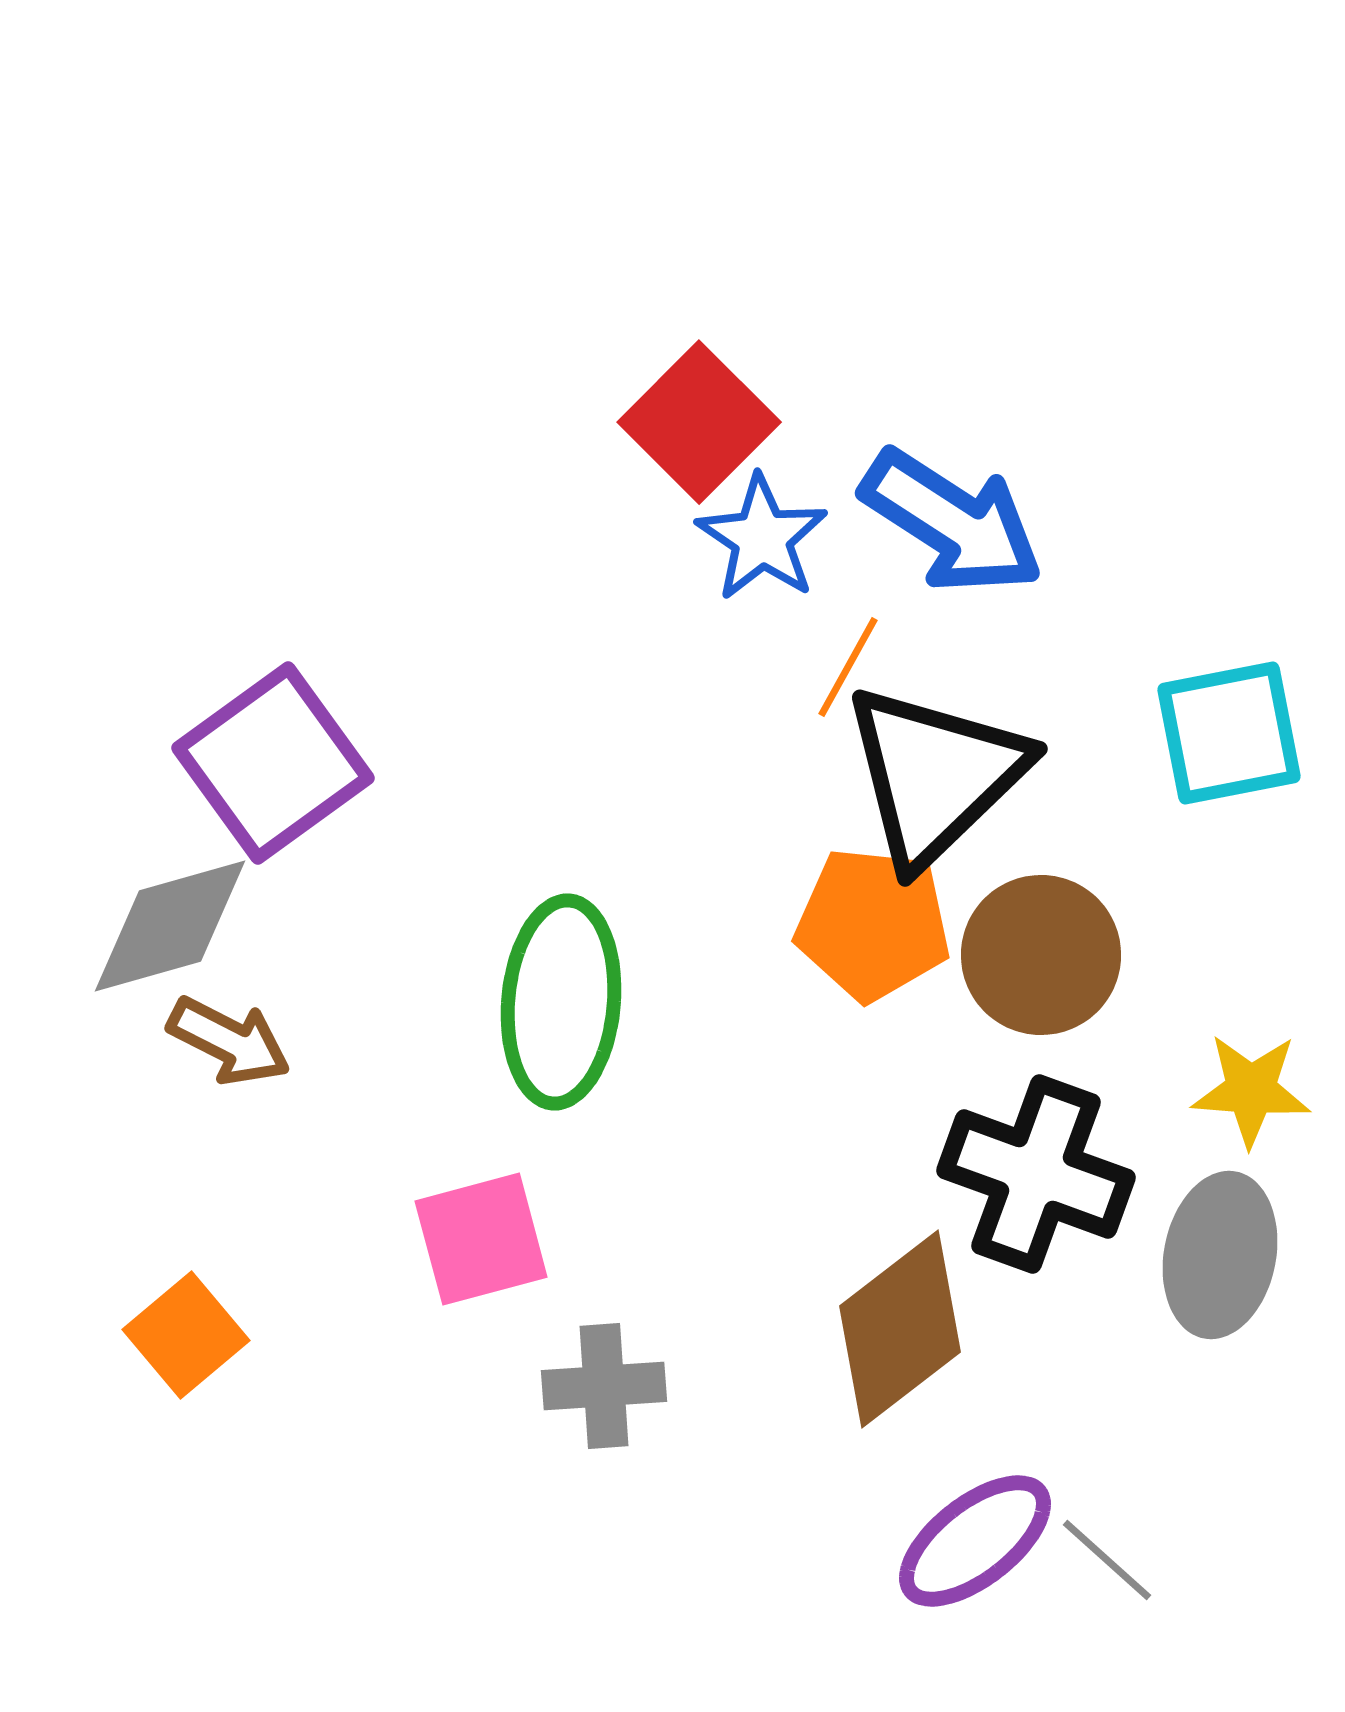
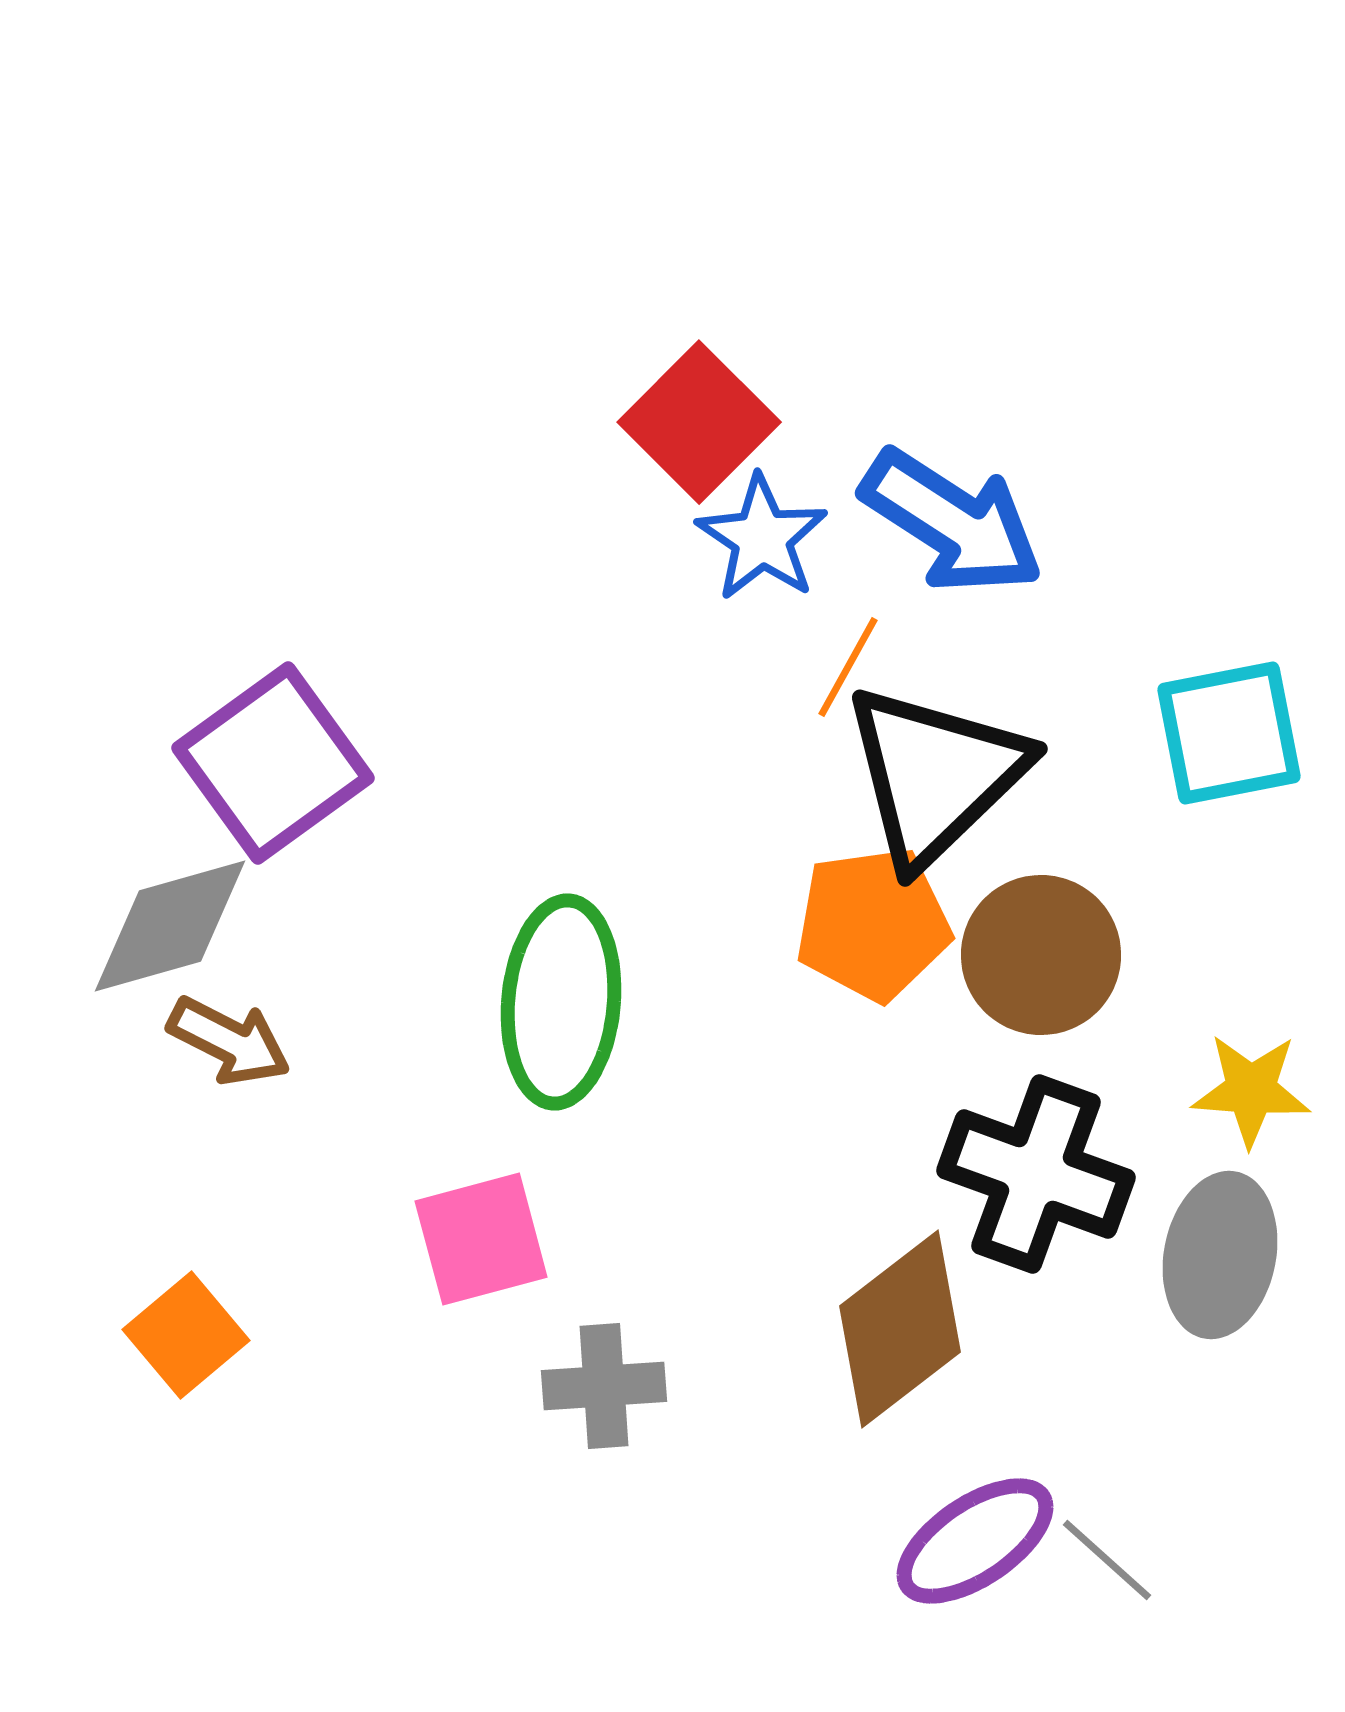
orange pentagon: rotated 14 degrees counterclockwise
purple ellipse: rotated 4 degrees clockwise
